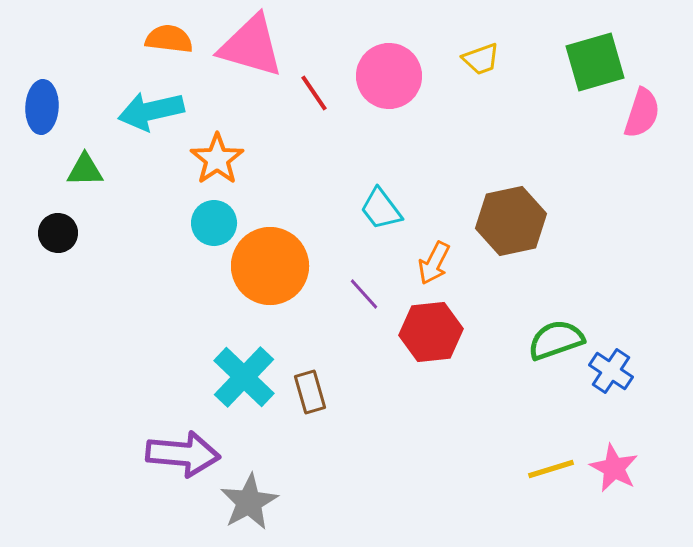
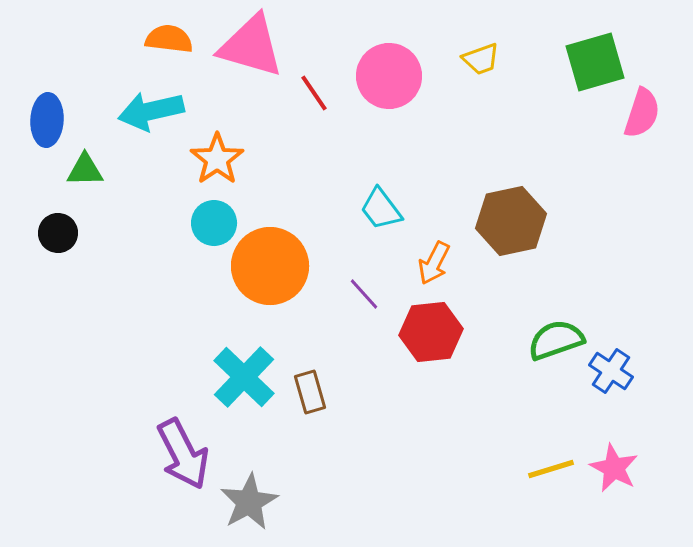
blue ellipse: moved 5 px right, 13 px down
purple arrow: rotated 58 degrees clockwise
